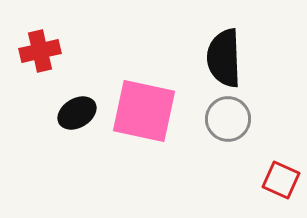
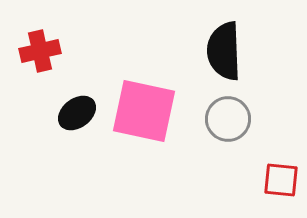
black semicircle: moved 7 px up
black ellipse: rotated 6 degrees counterclockwise
red square: rotated 18 degrees counterclockwise
